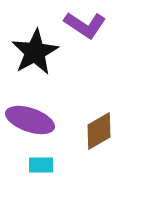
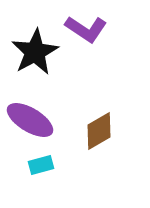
purple L-shape: moved 1 px right, 4 px down
purple ellipse: rotated 12 degrees clockwise
cyan rectangle: rotated 15 degrees counterclockwise
